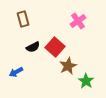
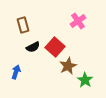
brown rectangle: moved 6 px down
blue arrow: rotated 136 degrees clockwise
green star: moved 1 px left, 1 px up
